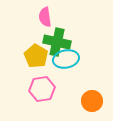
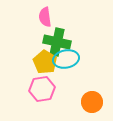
yellow pentagon: moved 9 px right, 6 px down
orange circle: moved 1 px down
